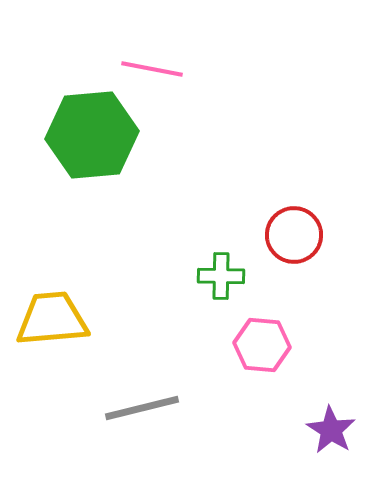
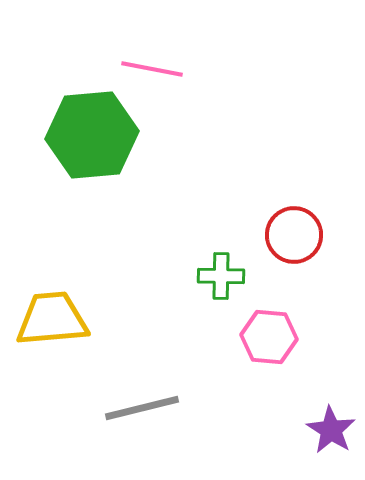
pink hexagon: moved 7 px right, 8 px up
